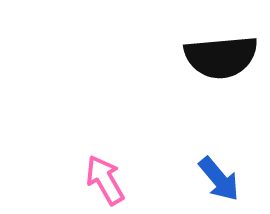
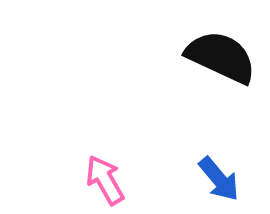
black semicircle: rotated 150 degrees counterclockwise
